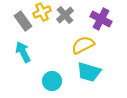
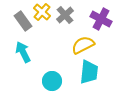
yellow cross: rotated 24 degrees counterclockwise
cyan trapezoid: rotated 100 degrees counterclockwise
